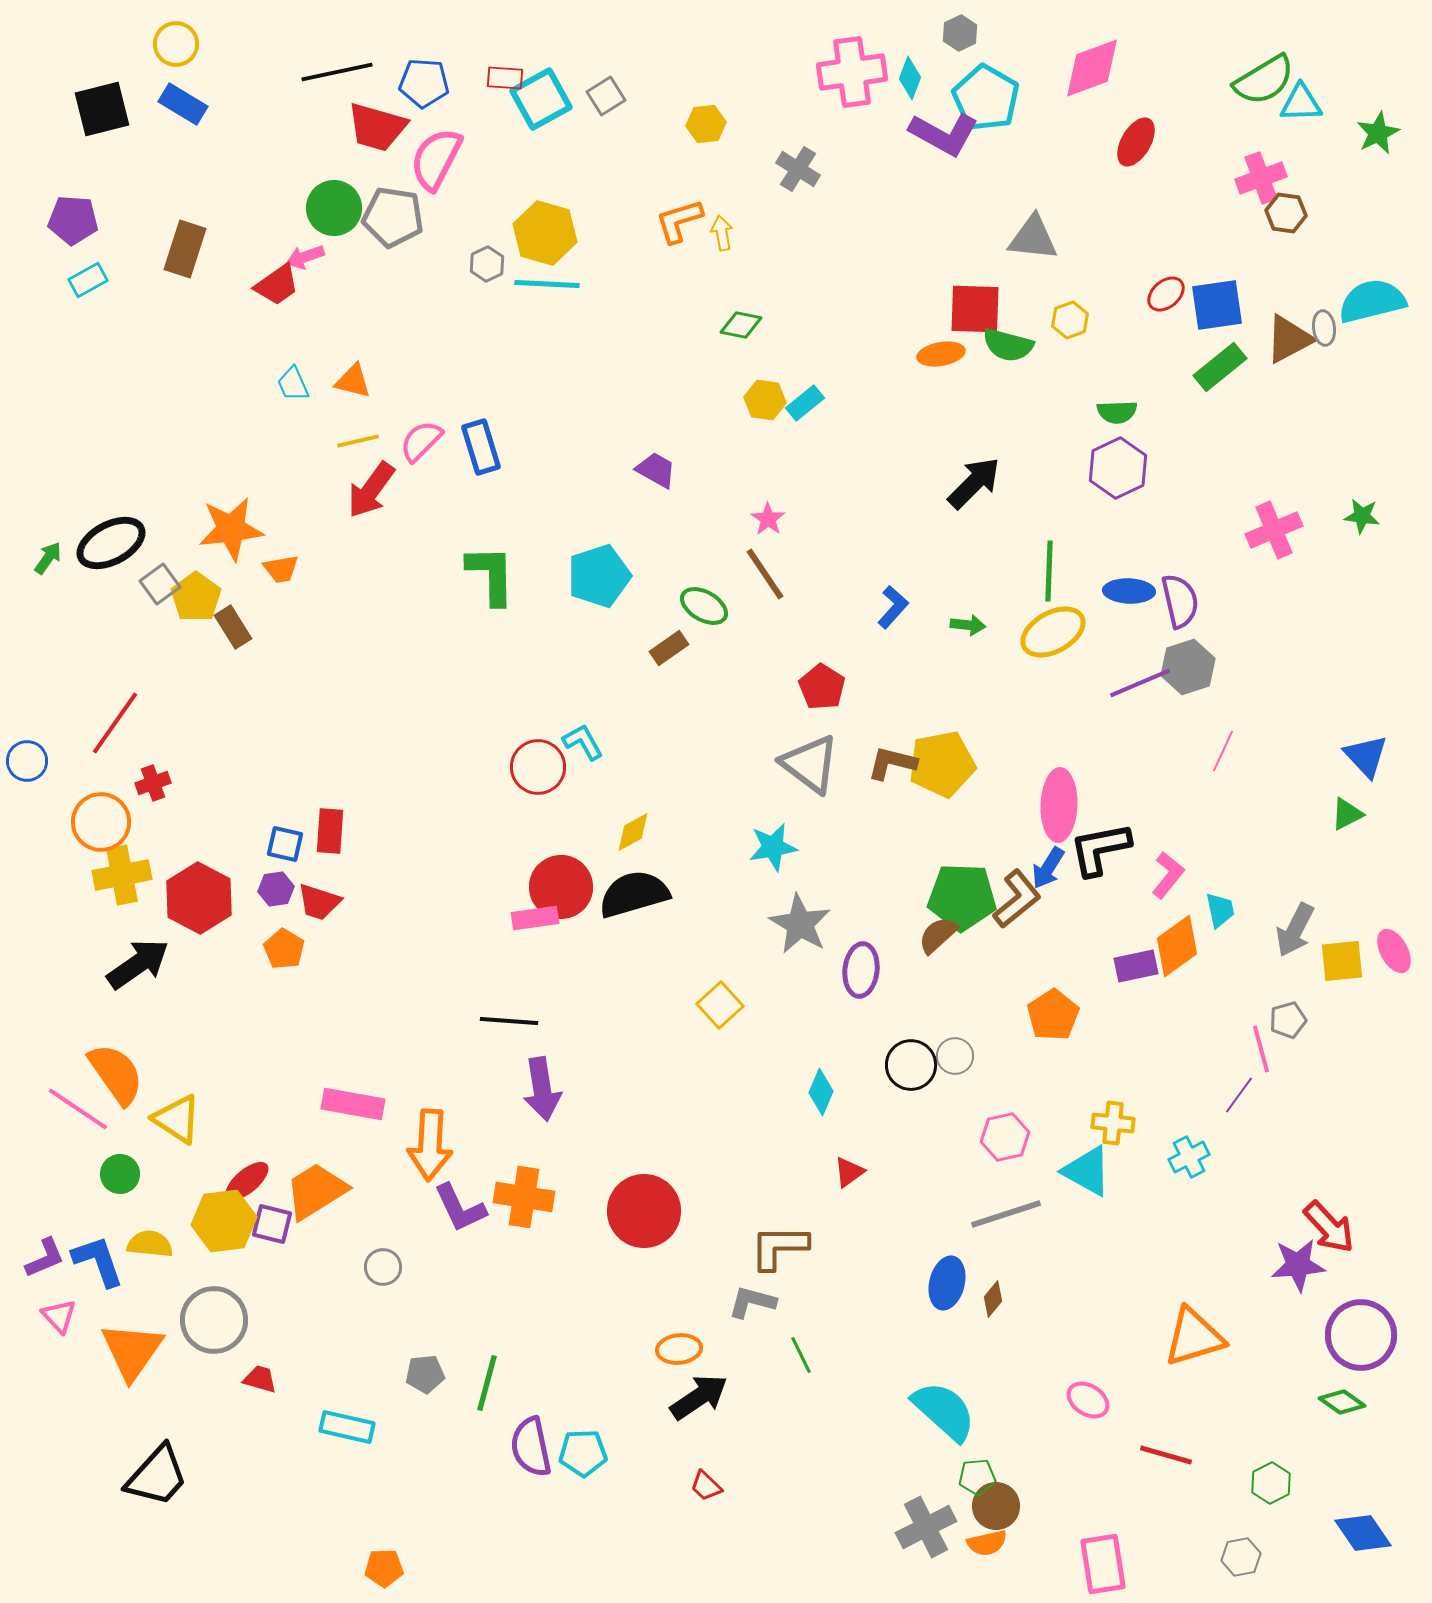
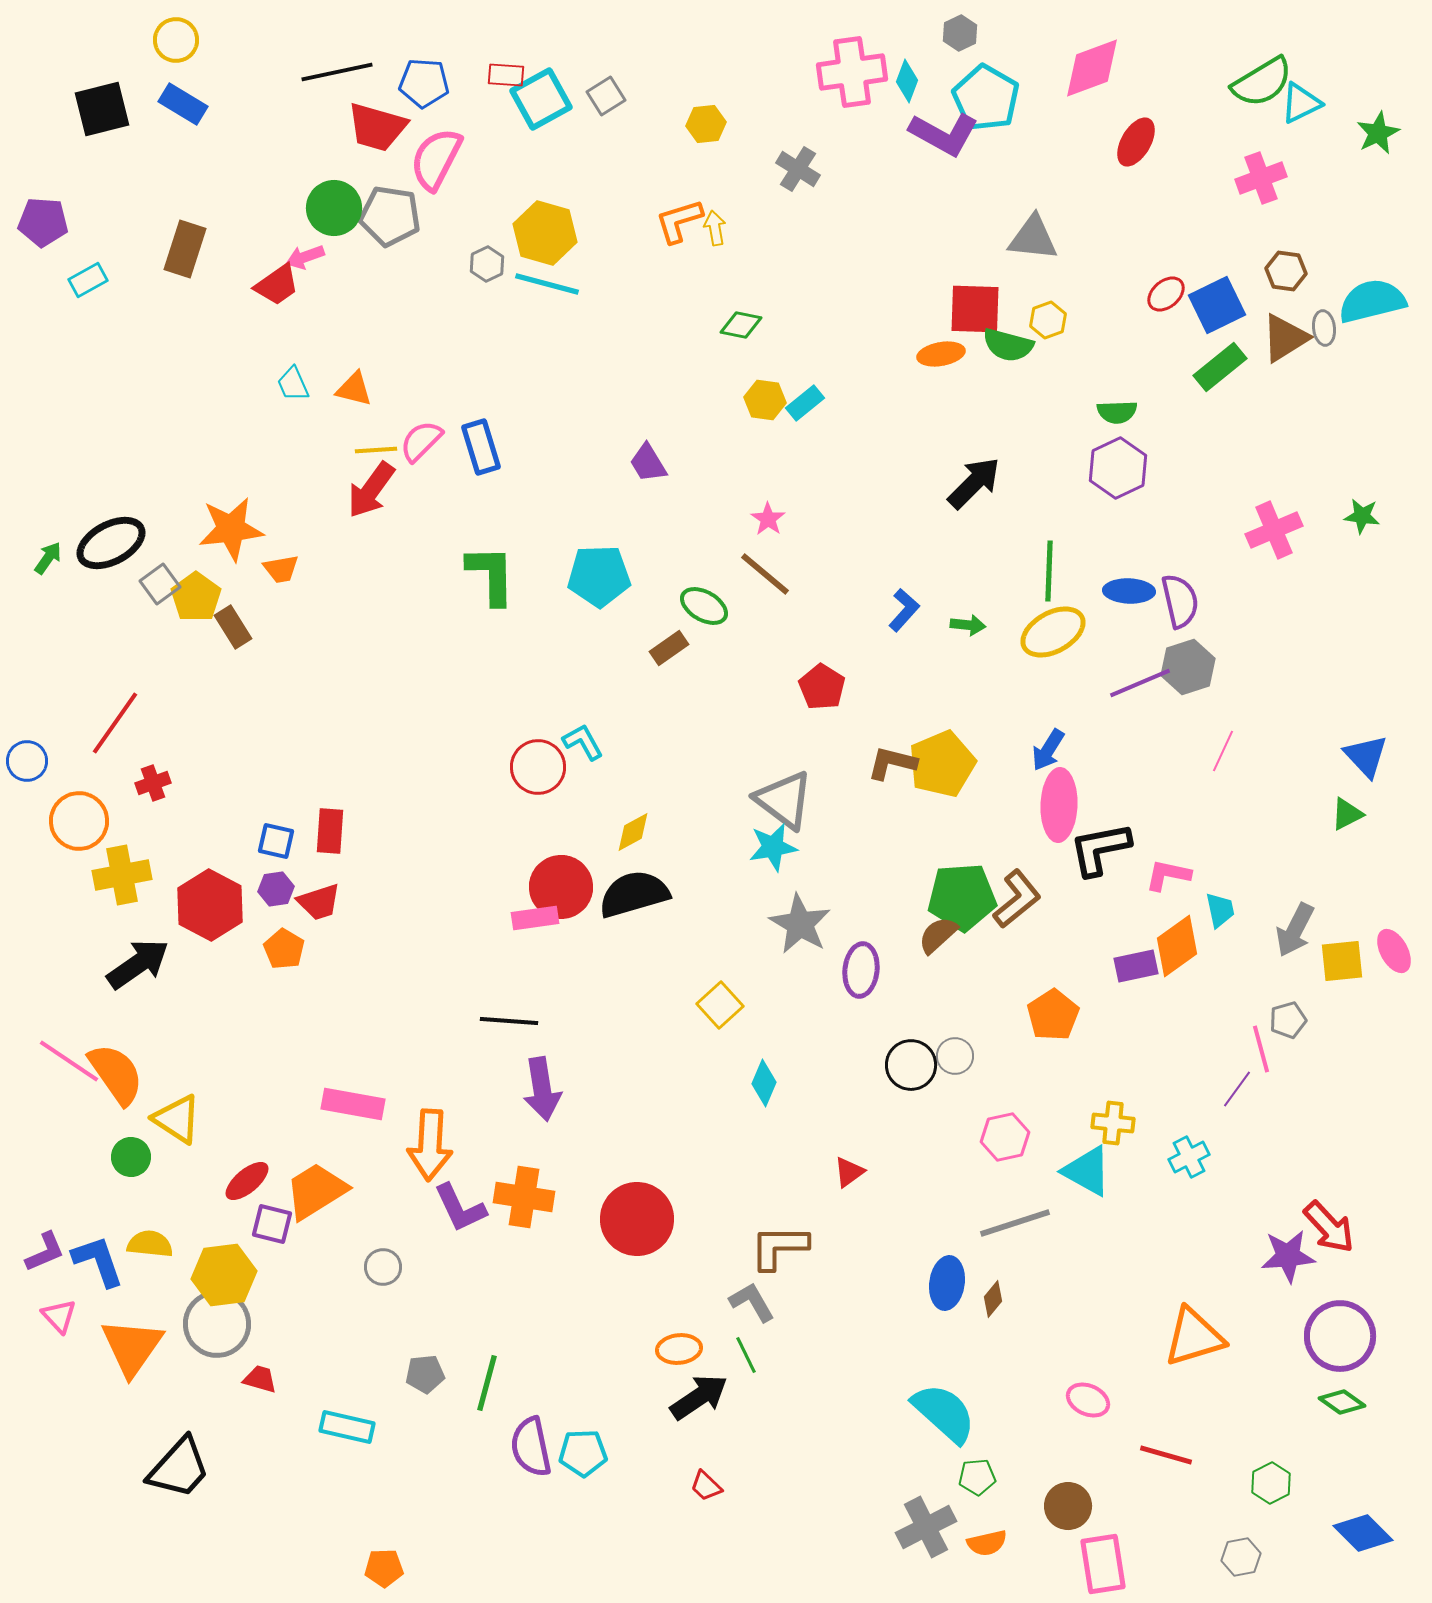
yellow circle at (176, 44): moved 4 px up
red rectangle at (505, 78): moved 1 px right, 3 px up
cyan diamond at (910, 78): moved 3 px left, 3 px down
green semicircle at (1264, 80): moved 2 px left, 2 px down
cyan triangle at (1301, 103): rotated 24 degrees counterclockwise
brown hexagon at (1286, 213): moved 58 px down
gray pentagon at (393, 217): moved 3 px left, 1 px up
purple pentagon at (73, 220): moved 30 px left, 2 px down
yellow arrow at (722, 233): moved 7 px left, 5 px up
cyan line at (547, 284): rotated 12 degrees clockwise
blue square at (1217, 305): rotated 18 degrees counterclockwise
yellow hexagon at (1070, 320): moved 22 px left
brown triangle at (1289, 339): moved 4 px left, 1 px up; rotated 4 degrees counterclockwise
orange triangle at (353, 381): moved 1 px right, 8 px down
yellow line at (358, 441): moved 18 px right, 9 px down; rotated 9 degrees clockwise
purple trapezoid at (656, 470): moved 8 px left, 7 px up; rotated 150 degrees counterclockwise
brown line at (765, 574): rotated 16 degrees counterclockwise
cyan pentagon at (599, 576): rotated 16 degrees clockwise
blue L-shape at (893, 607): moved 11 px right, 3 px down
gray triangle at (810, 764): moved 26 px left, 36 px down
yellow pentagon at (942, 764): rotated 12 degrees counterclockwise
orange circle at (101, 822): moved 22 px left, 1 px up
blue square at (285, 844): moved 9 px left, 3 px up
blue arrow at (1048, 868): moved 118 px up
pink L-shape at (1168, 875): rotated 117 degrees counterclockwise
green pentagon at (962, 897): rotated 6 degrees counterclockwise
red hexagon at (199, 898): moved 11 px right, 7 px down
red trapezoid at (319, 902): rotated 36 degrees counterclockwise
cyan diamond at (821, 1092): moved 57 px left, 9 px up
purple line at (1239, 1095): moved 2 px left, 6 px up
pink line at (78, 1109): moved 9 px left, 48 px up
green circle at (120, 1174): moved 11 px right, 17 px up
red circle at (644, 1211): moved 7 px left, 8 px down
gray line at (1006, 1214): moved 9 px right, 9 px down
yellow hexagon at (224, 1221): moved 54 px down
purple L-shape at (45, 1258): moved 6 px up
purple star at (1298, 1265): moved 10 px left, 9 px up
blue ellipse at (947, 1283): rotated 6 degrees counterclockwise
gray L-shape at (752, 1302): rotated 45 degrees clockwise
gray circle at (214, 1320): moved 3 px right, 4 px down
purple circle at (1361, 1335): moved 21 px left, 1 px down
orange triangle at (132, 1351): moved 4 px up
green line at (801, 1355): moved 55 px left
pink ellipse at (1088, 1400): rotated 9 degrees counterclockwise
cyan semicircle at (944, 1411): moved 2 px down
black trapezoid at (157, 1476): moved 22 px right, 8 px up
brown circle at (996, 1506): moved 72 px right
blue diamond at (1363, 1533): rotated 10 degrees counterclockwise
